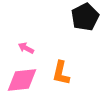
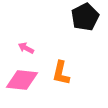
pink diamond: rotated 12 degrees clockwise
